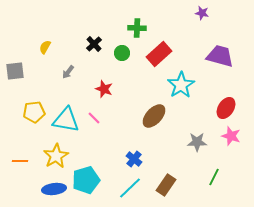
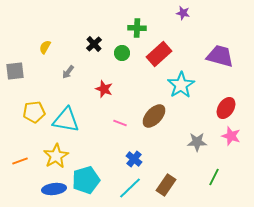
purple star: moved 19 px left
pink line: moved 26 px right, 5 px down; rotated 24 degrees counterclockwise
orange line: rotated 21 degrees counterclockwise
